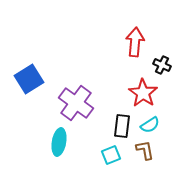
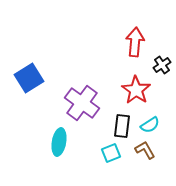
black cross: rotated 30 degrees clockwise
blue square: moved 1 px up
red star: moved 7 px left, 3 px up
purple cross: moved 6 px right
brown L-shape: rotated 20 degrees counterclockwise
cyan square: moved 2 px up
